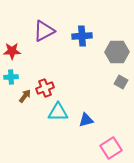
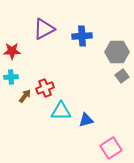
purple triangle: moved 2 px up
gray square: moved 1 px right, 6 px up; rotated 24 degrees clockwise
cyan triangle: moved 3 px right, 1 px up
